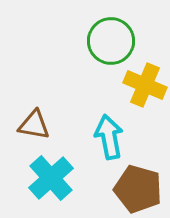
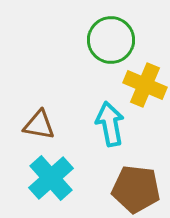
green circle: moved 1 px up
brown triangle: moved 5 px right
cyan arrow: moved 1 px right, 13 px up
brown pentagon: moved 2 px left; rotated 9 degrees counterclockwise
